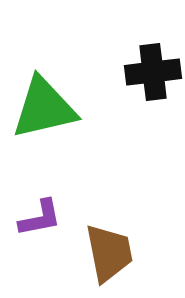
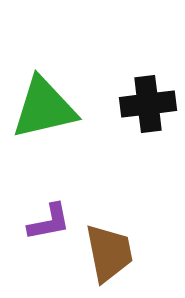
black cross: moved 5 px left, 32 px down
purple L-shape: moved 9 px right, 4 px down
